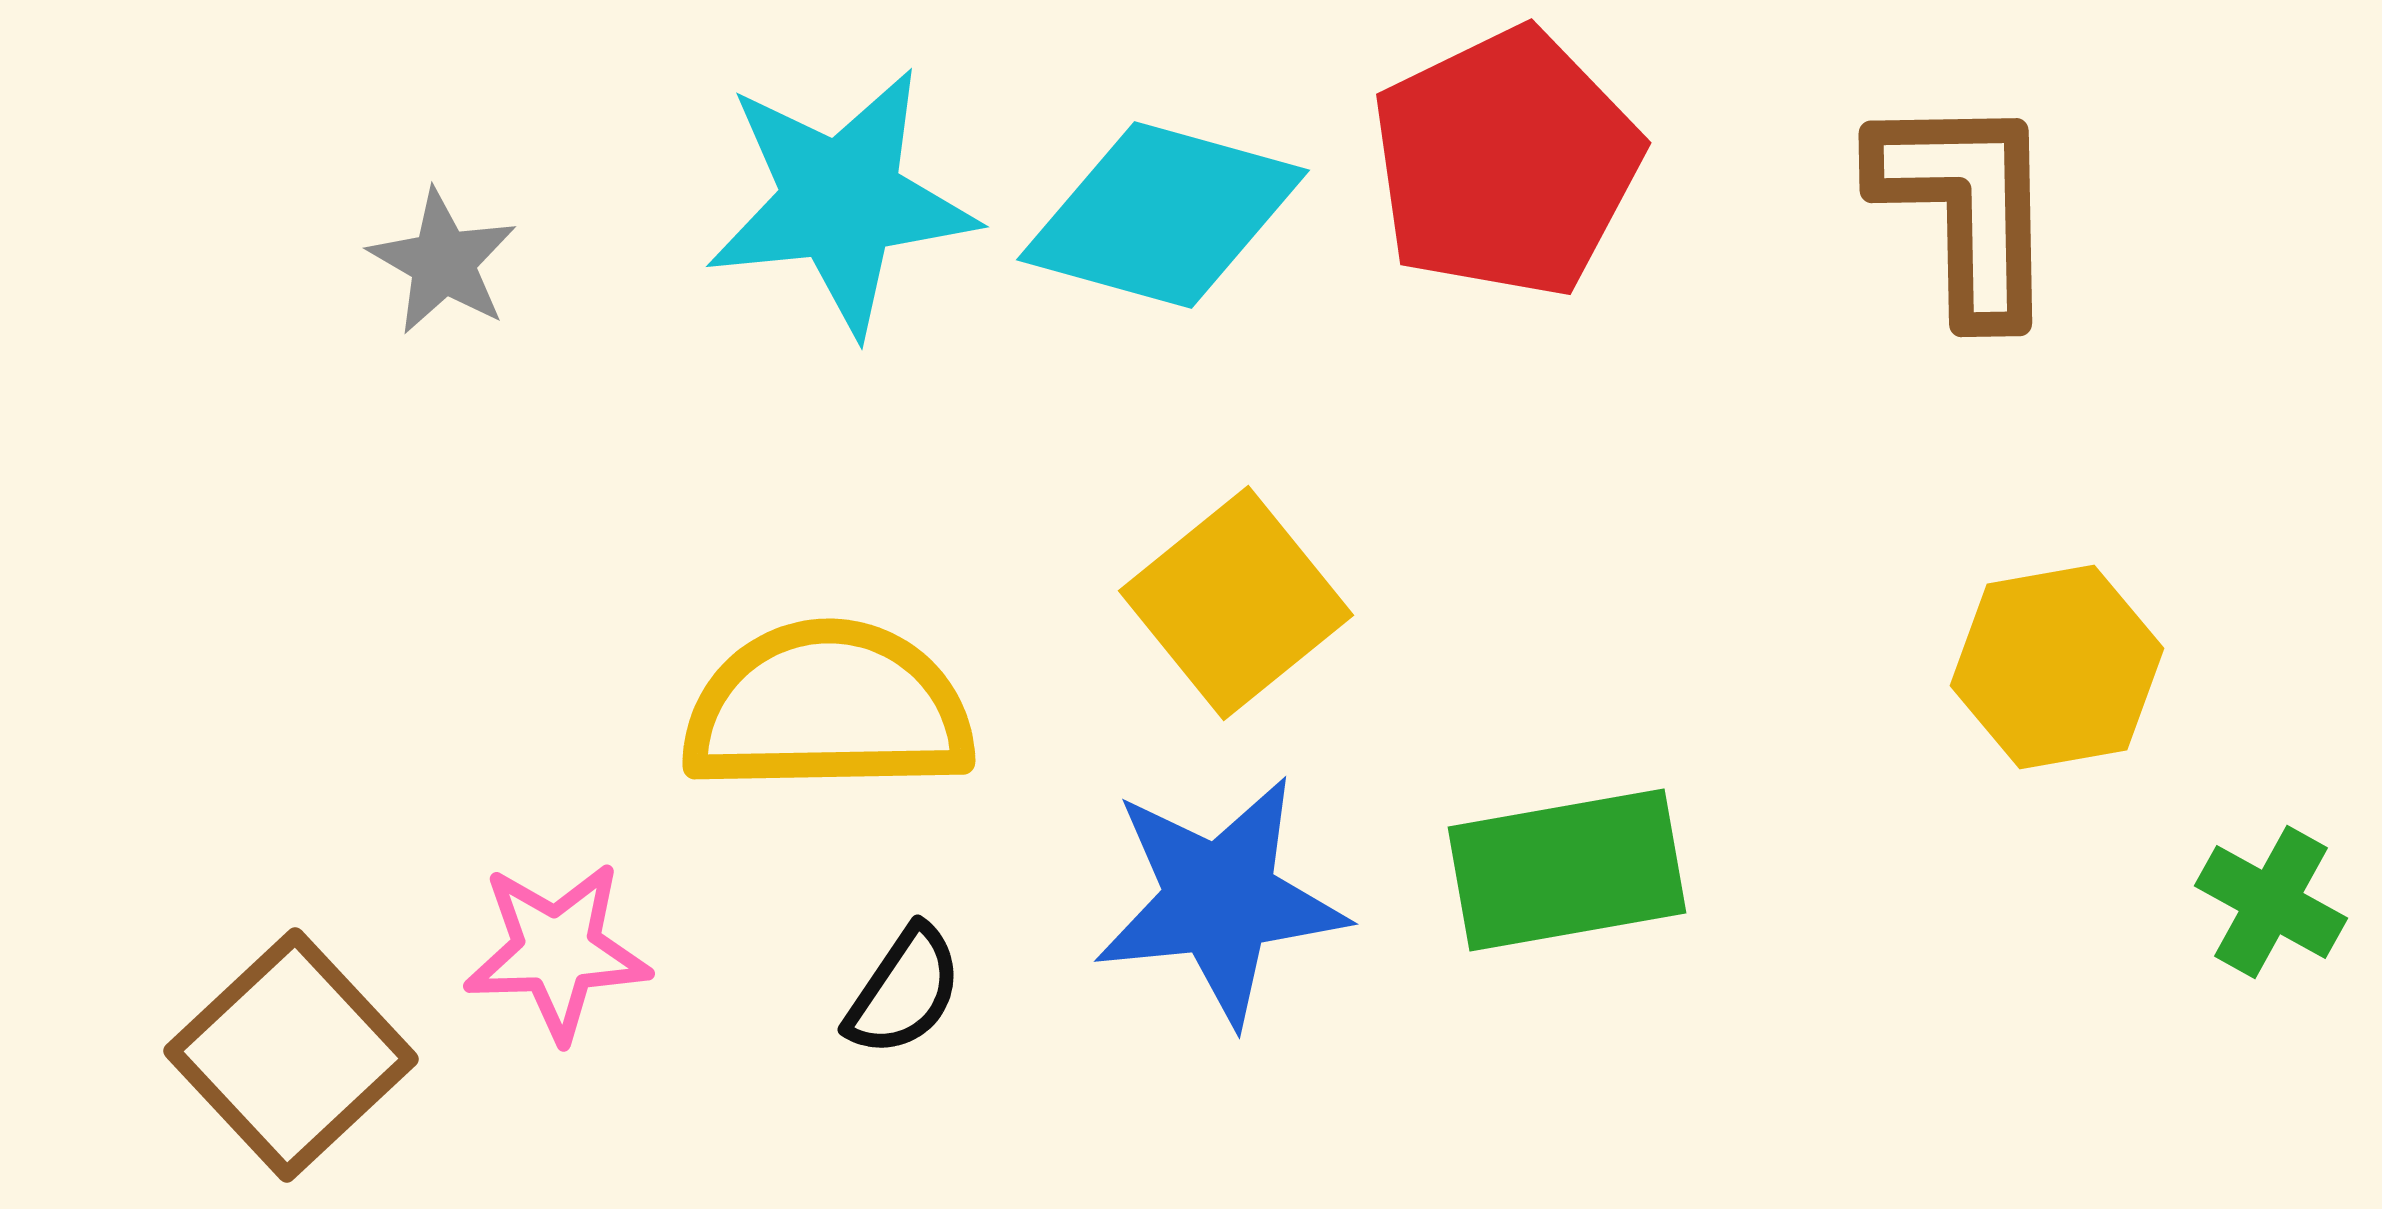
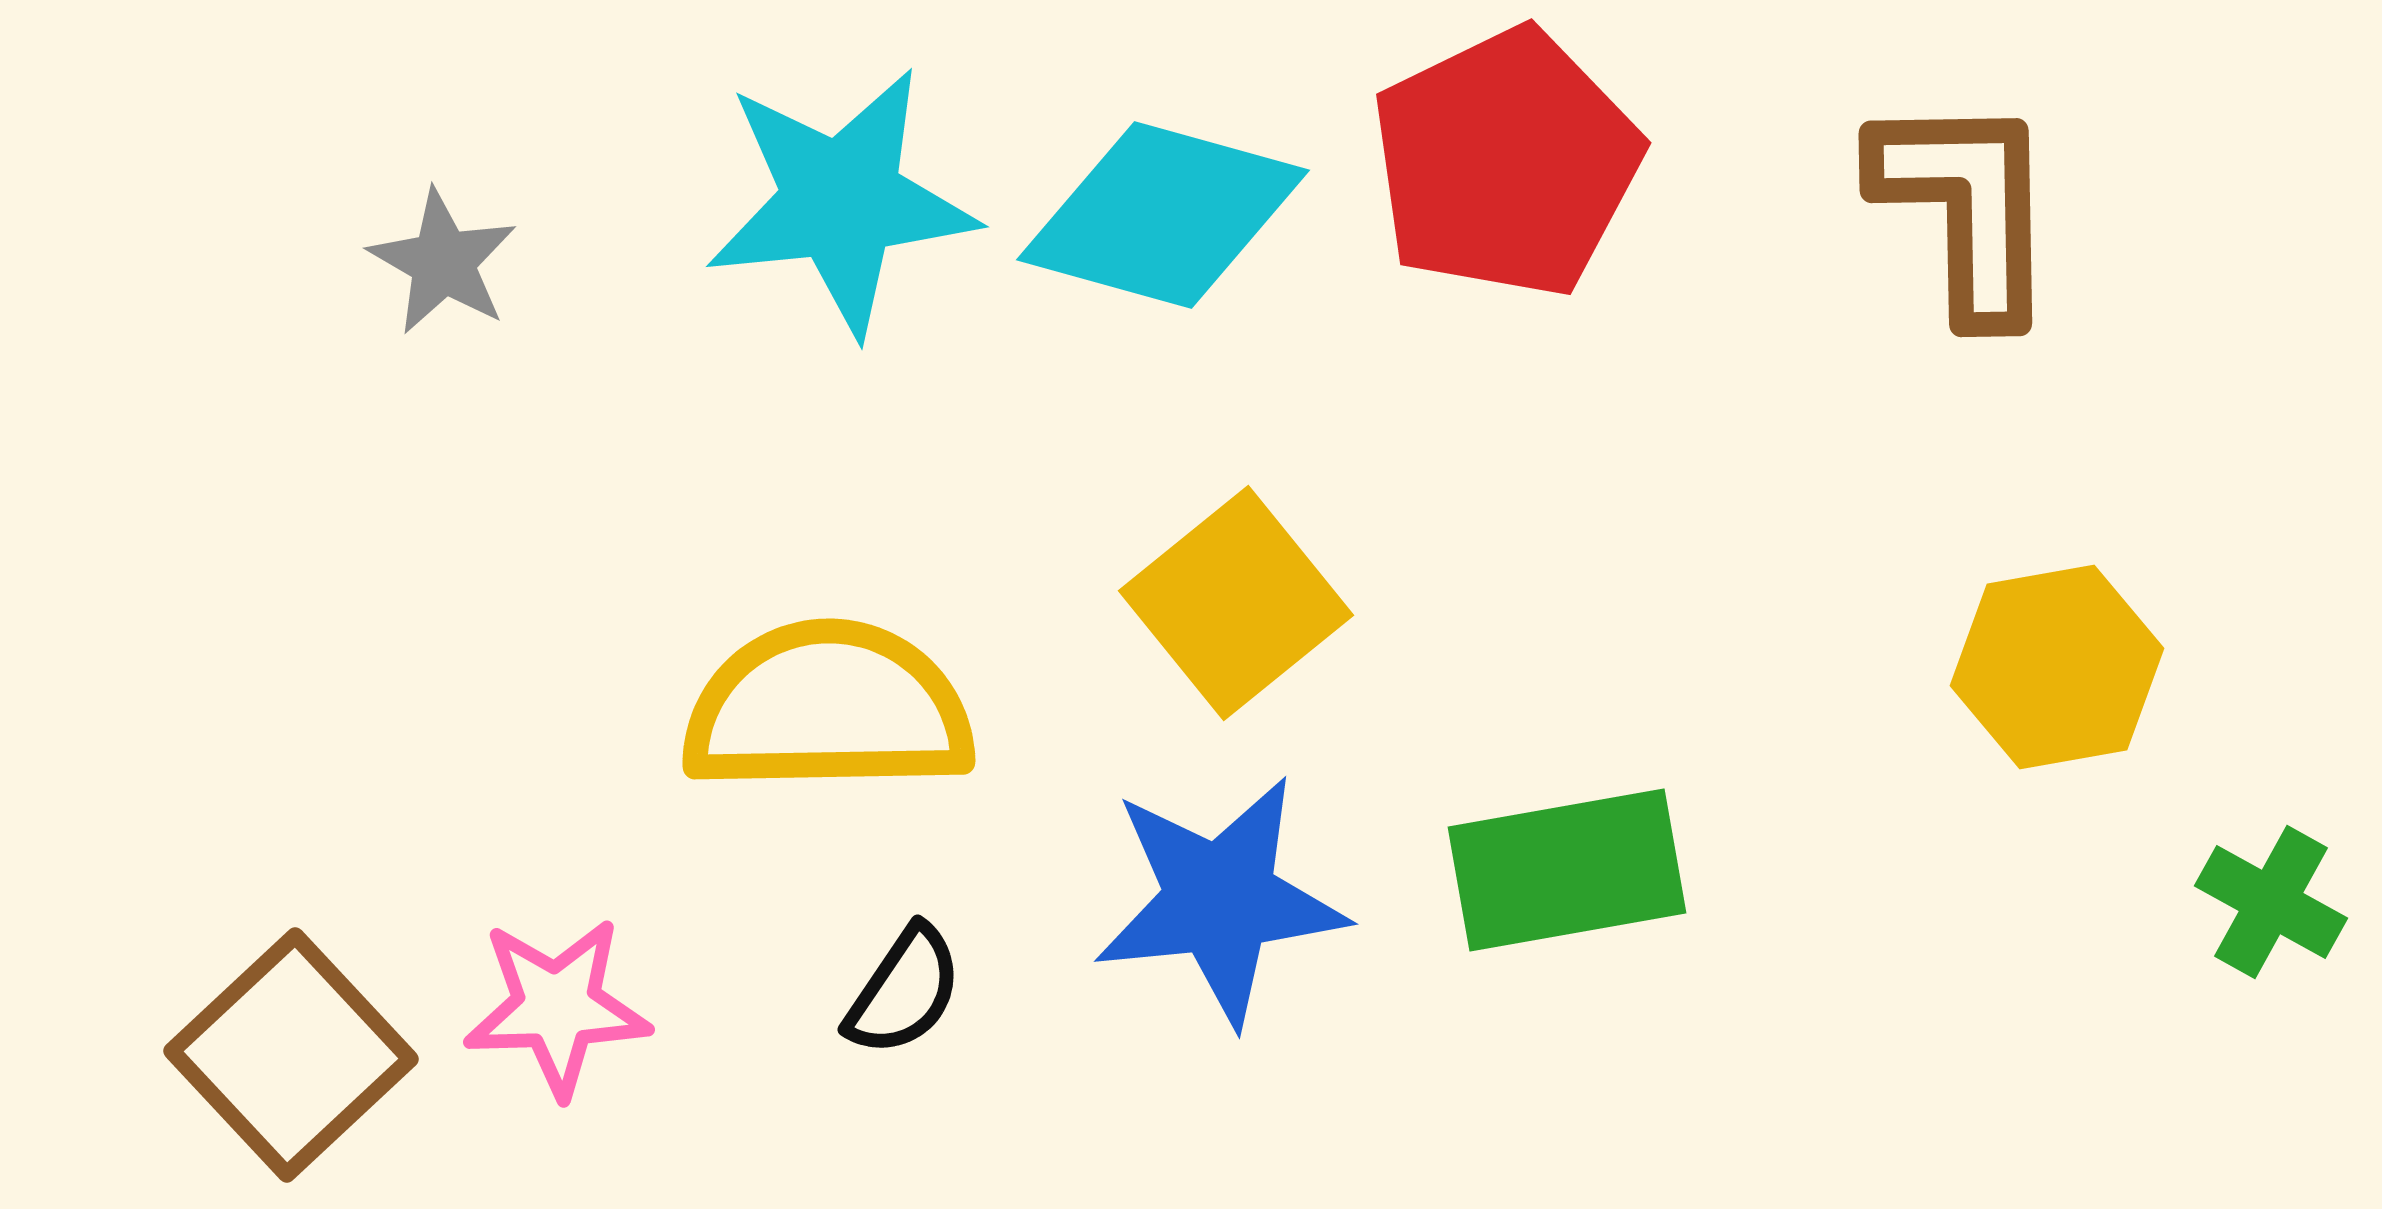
pink star: moved 56 px down
